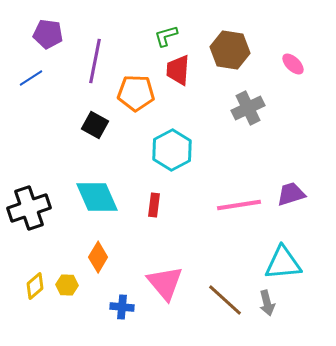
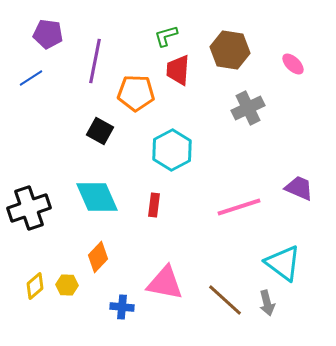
black square: moved 5 px right, 6 px down
purple trapezoid: moved 8 px right, 6 px up; rotated 40 degrees clockwise
pink line: moved 2 px down; rotated 9 degrees counterclockwise
orange diamond: rotated 12 degrees clockwise
cyan triangle: rotated 42 degrees clockwise
pink triangle: rotated 39 degrees counterclockwise
